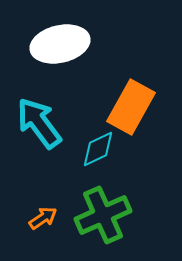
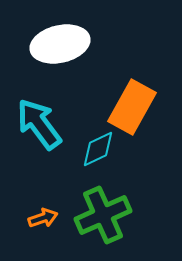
orange rectangle: moved 1 px right
cyan arrow: moved 1 px down
orange arrow: rotated 16 degrees clockwise
